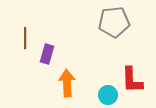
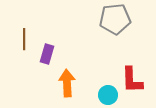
gray pentagon: moved 1 px right, 3 px up
brown line: moved 1 px left, 1 px down
